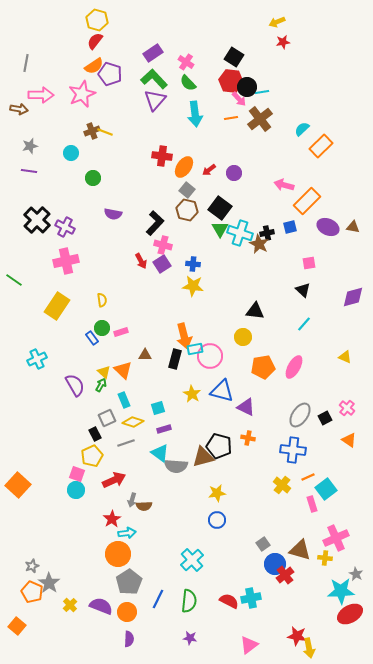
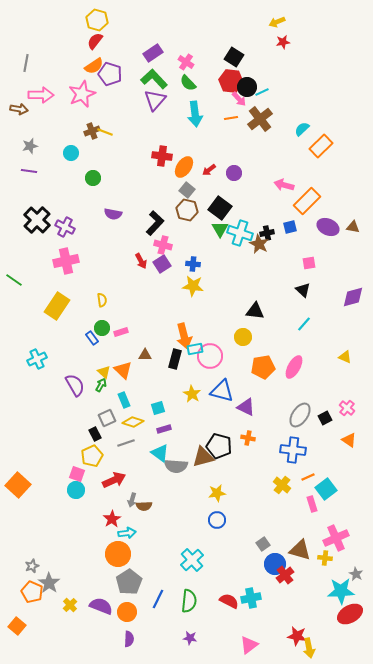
cyan line at (262, 92): rotated 16 degrees counterclockwise
